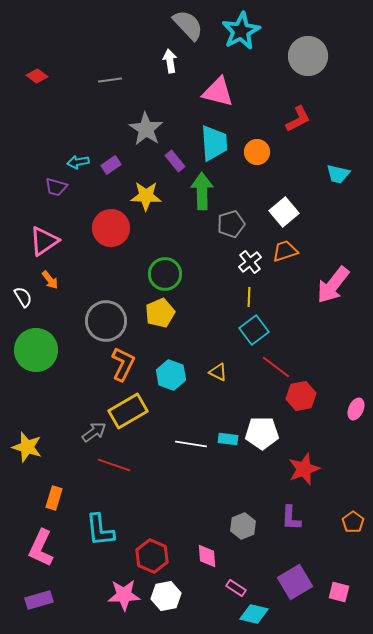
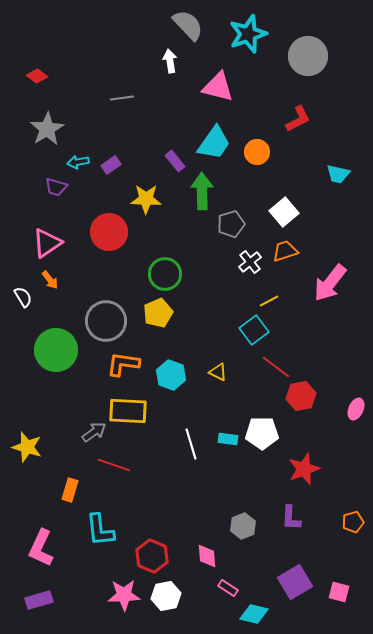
cyan star at (241, 31): moved 7 px right, 3 px down; rotated 9 degrees clockwise
gray line at (110, 80): moved 12 px right, 18 px down
pink triangle at (218, 92): moved 5 px up
gray star at (146, 129): moved 99 px left; rotated 8 degrees clockwise
cyan trapezoid at (214, 143): rotated 39 degrees clockwise
yellow star at (146, 196): moved 3 px down
red circle at (111, 228): moved 2 px left, 4 px down
pink triangle at (44, 241): moved 3 px right, 2 px down
pink arrow at (333, 285): moved 3 px left, 2 px up
yellow line at (249, 297): moved 20 px right, 4 px down; rotated 60 degrees clockwise
yellow pentagon at (160, 313): moved 2 px left
green circle at (36, 350): moved 20 px right
orange L-shape at (123, 364): rotated 108 degrees counterclockwise
yellow rectangle at (128, 411): rotated 33 degrees clockwise
white line at (191, 444): rotated 64 degrees clockwise
orange rectangle at (54, 498): moved 16 px right, 8 px up
orange pentagon at (353, 522): rotated 20 degrees clockwise
pink rectangle at (236, 588): moved 8 px left
